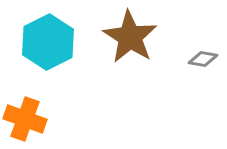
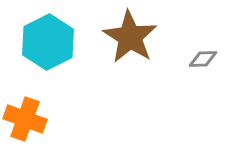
gray diamond: rotated 12 degrees counterclockwise
